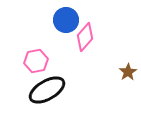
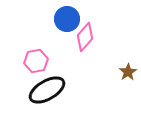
blue circle: moved 1 px right, 1 px up
